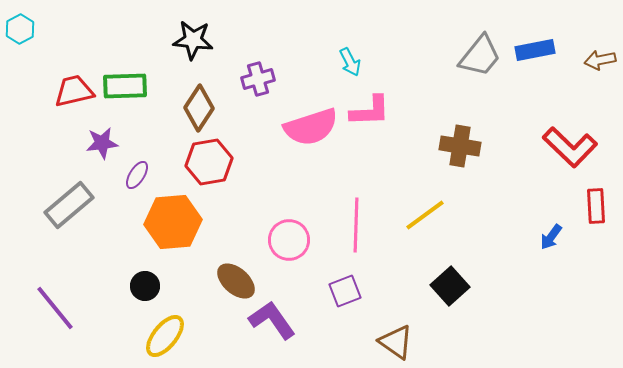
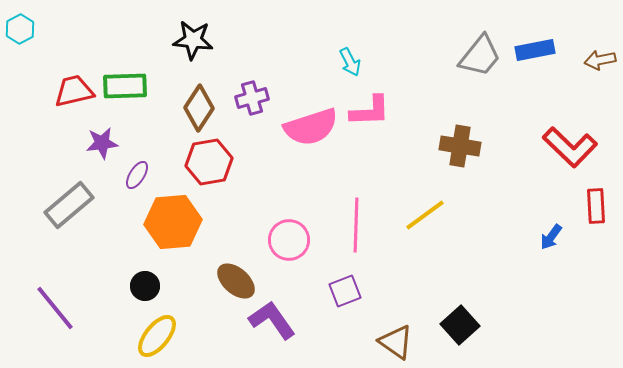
purple cross: moved 6 px left, 19 px down
black square: moved 10 px right, 39 px down
yellow ellipse: moved 8 px left
